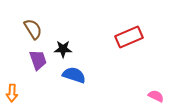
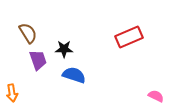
brown semicircle: moved 5 px left, 4 px down
black star: moved 1 px right
orange arrow: rotated 12 degrees counterclockwise
